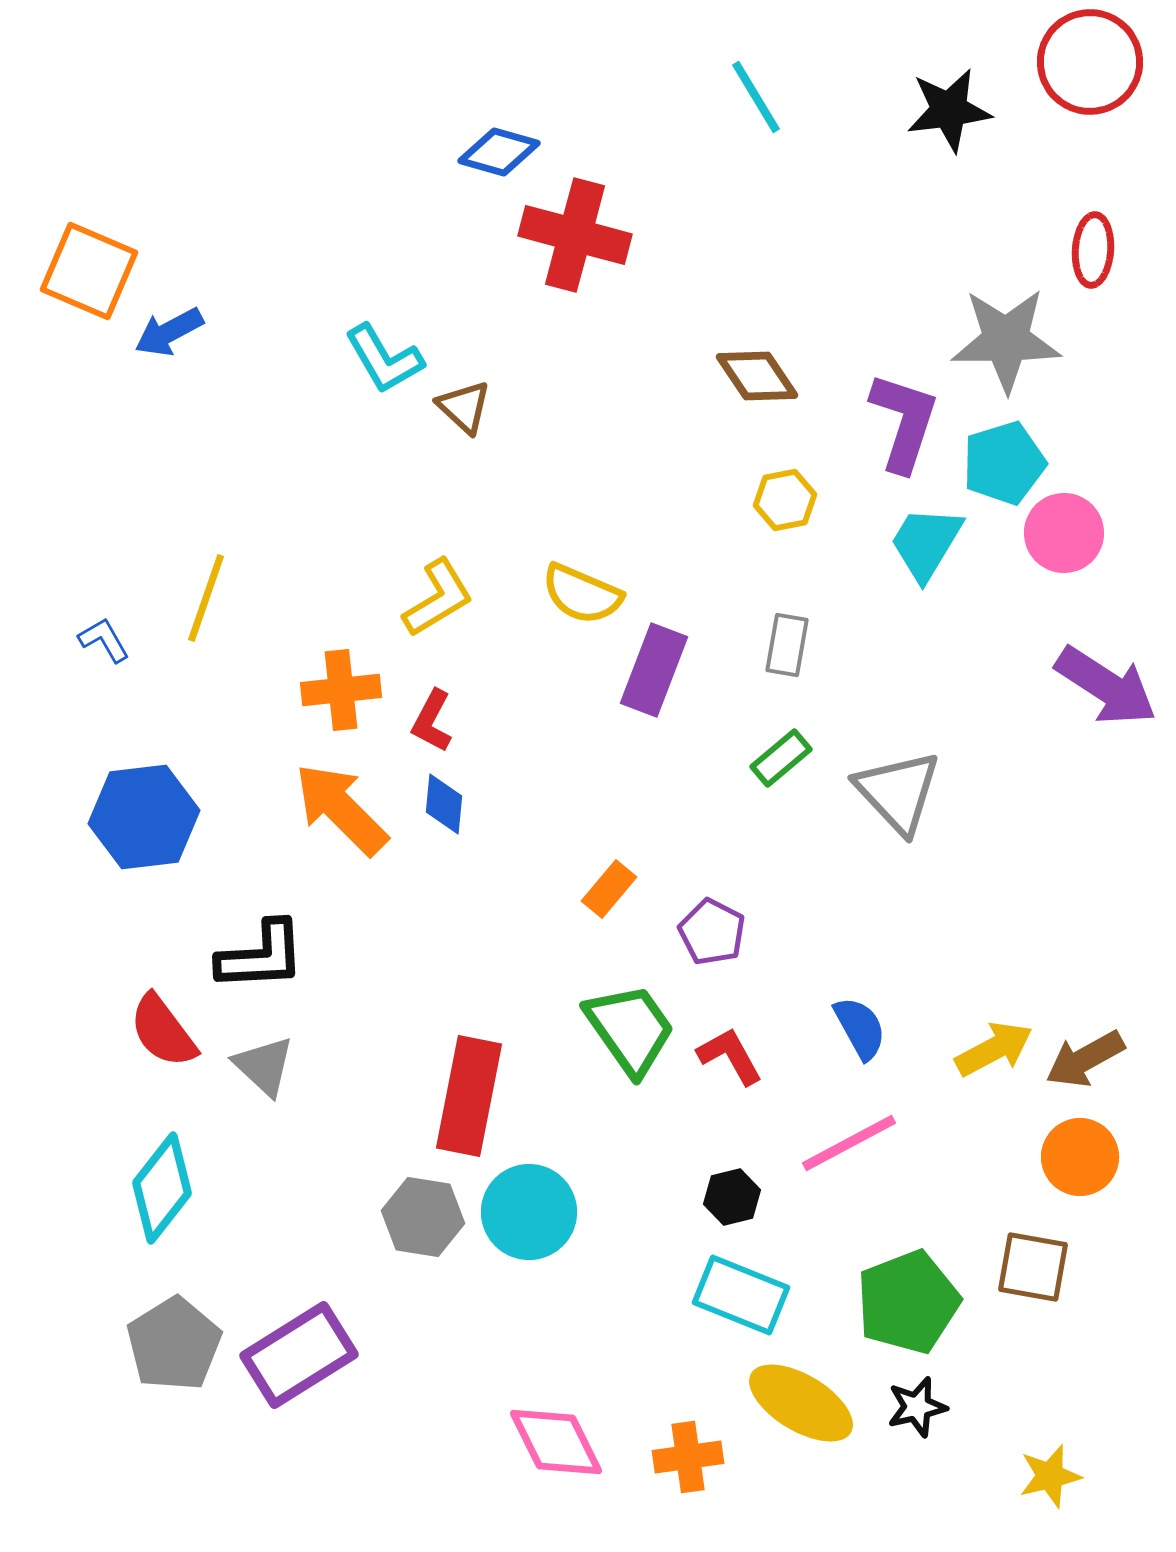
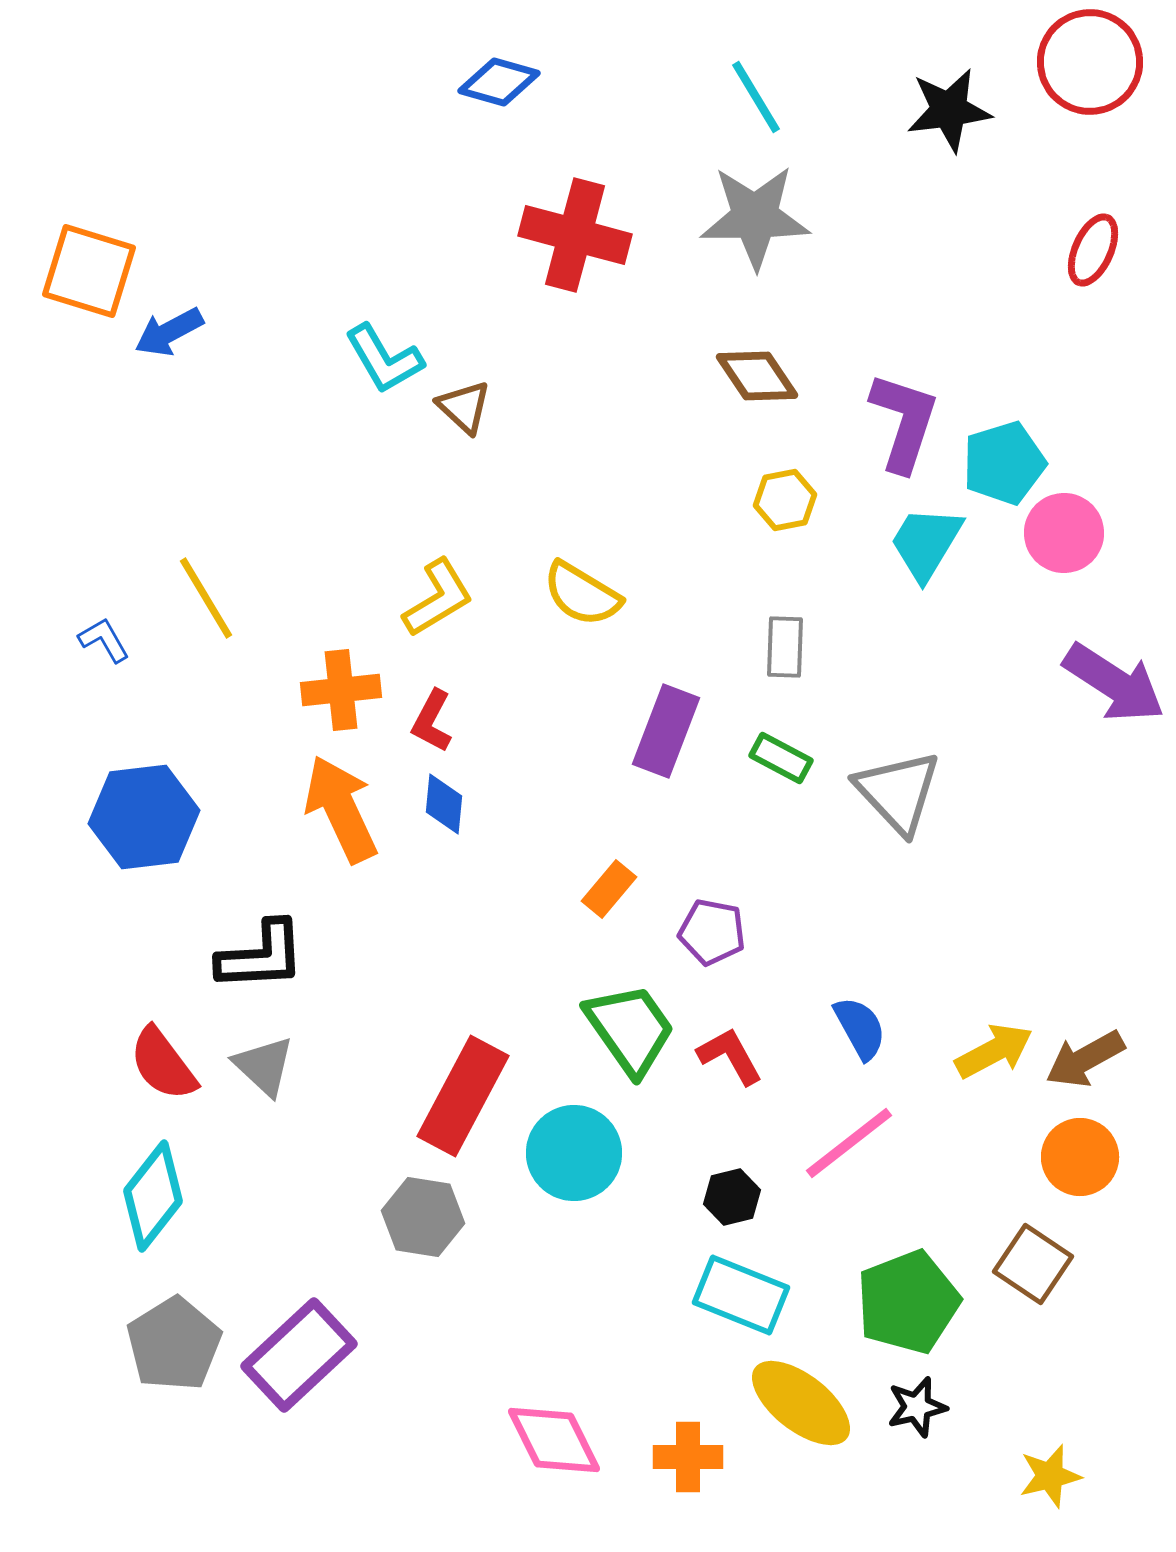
blue diamond at (499, 152): moved 70 px up
red ellipse at (1093, 250): rotated 20 degrees clockwise
orange square at (89, 271): rotated 6 degrees counterclockwise
gray star at (1006, 340): moved 251 px left, 123 px up
yellow semicircle at (582, 594): rotated 8 degrees clockwise
yellow line at (206, 598): rotated 50 degrees counterclockwise
gray rectangle at (787, 645): moved 2 px left, 2 px down; rotated 8 degrees counterclockwise
purple rectangle at (654, 670): moved 12 px right, 61 px down
purple arrow at (1106, 686): moved 8 px right, 3 px up
green rectangle at (781, 758): rotated 68 degrees clockwise
orange arrow at (341, 809): rotated 20 degrees clockwise
purple pentagon at (712, 932): rotated 16 degrees counterclockwise
red semicircle at (163, 1031): moved 33 px down
yellow arrow at (994, 1049): moved 2 px down
red rectangle at (469, 1096): moved 6 px left; rotated 17 degrees clockwise
pink line at (849, 1143): rotated 10 degrees counterclockwise
cyan diamond at (162, 1188): moved 9 px left, 8 px down
cyan circle at (529, 1212): moved 45 px right, 59 px up
brown square at (1033, 1267): moved 3 px up; rotated 24 degrees clockwise
purple rectangle at (299, 1355): rotated 11 degrees counterclockwise
yellow ellipse at (801, 1403): rotated 7 degrees clockwise
pink diamond at (556, 1442): moved 2 px left, 2 px up
orange cross at (688, 1457): rotated 8 degrees clockwise
